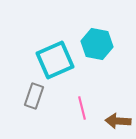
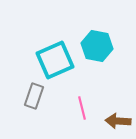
cyan hexagon: moved 2 px down
